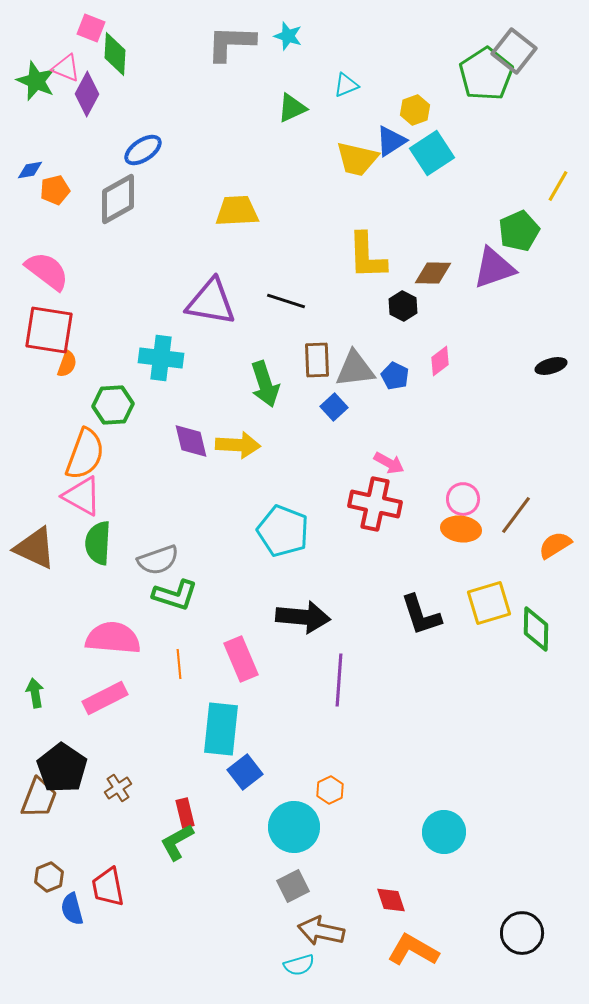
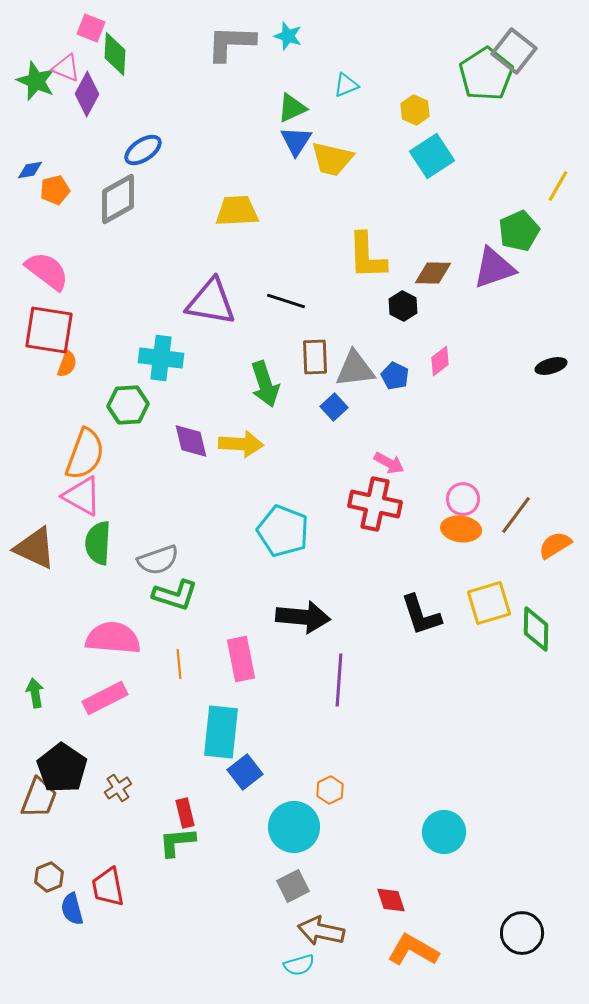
yellow hexagon at (415, 110): rotated 16 degrees counterclockwise
blue triangle at (391, 141): moved 95 px left; rotated 24 degrees counterclockwise
cyan square at (432, 153): moved 3 px down
yellow trapezoid at (357, 159): moved 25 px left
brown rectangle at (317, 360): moved 2 px left, 3 px up
green hexagon at (113, 405): moved 15 px right
yellow arrow at (238, 445): moved 3 px right, 1 px up
pink rectangle at (241, 659): rotated 12 degrees clockwise
cyan rectangle at (221, 729): moved 3 px down
green L-shape at (177, 842): rotated 24 degrees clockwise
